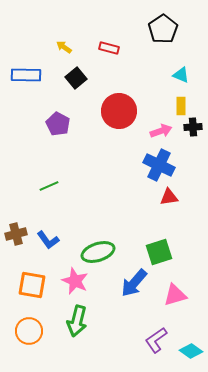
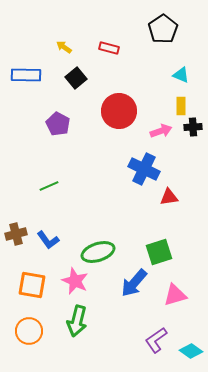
blue cross: moved 15 px left, 4 px down
